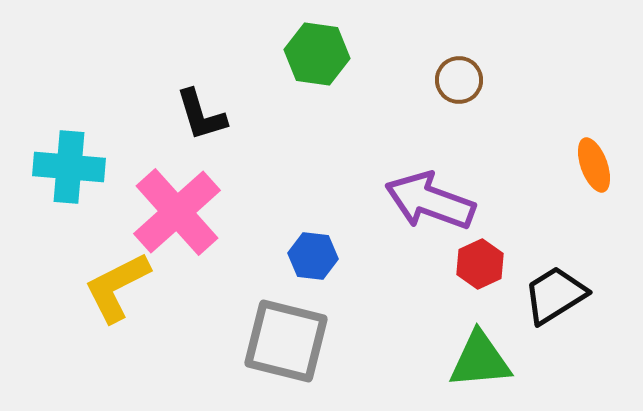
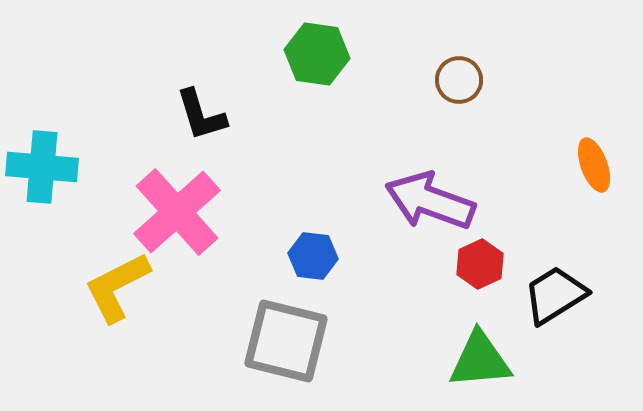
cyan cross: moved 27 px left
